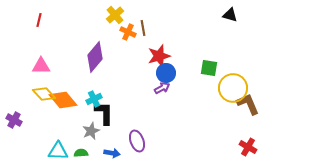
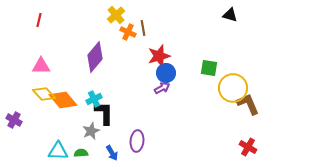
yellow cross: moved 1 px right
purple ellipse: rotated 25 degrees clockwise
blue arrow: rotated 49 degrees clockwise
